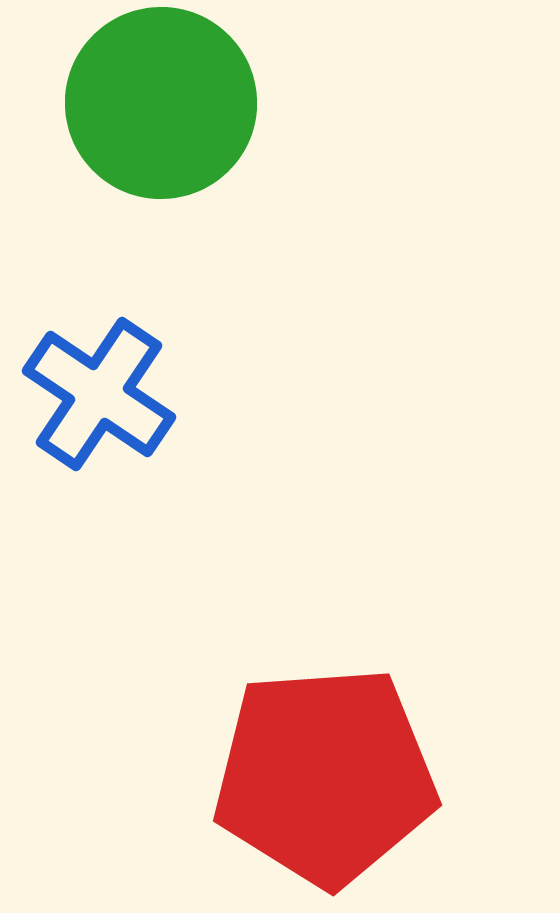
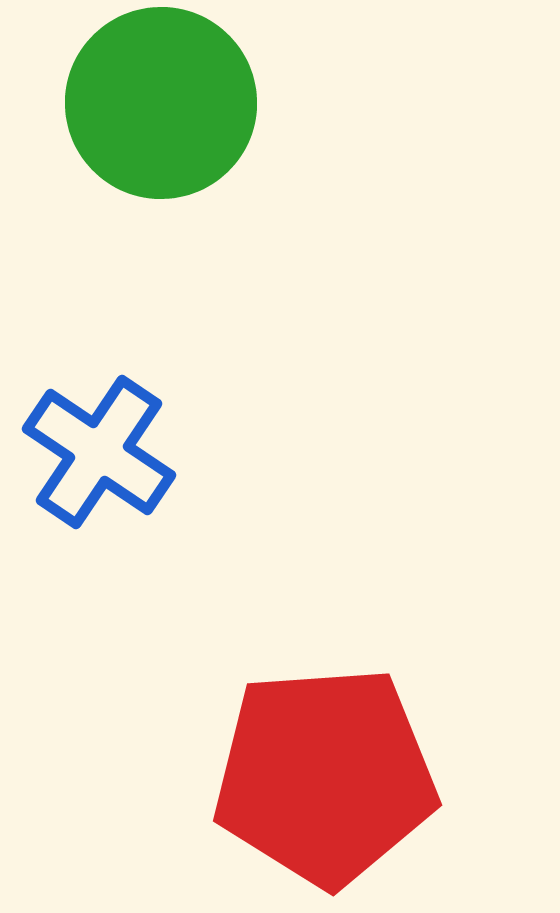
blue cross: moved 58 px down
